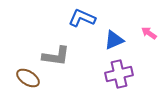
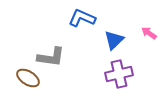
blue triangle: rotated 20 degrees counterclockwise
gray L-shape: moved 5 px left, 1 px down
